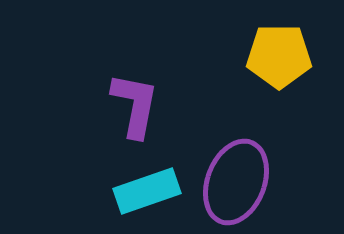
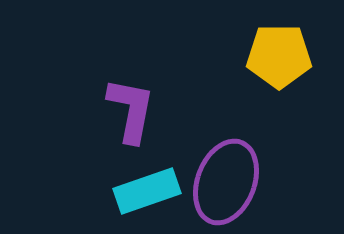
purple L-shape: moved 4 px left, 5 px down
purple ellipse: moved 10 px left
